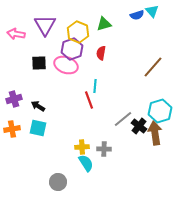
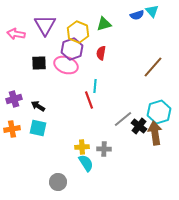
cyan hexagon: moved 1 px left, 1 px down
